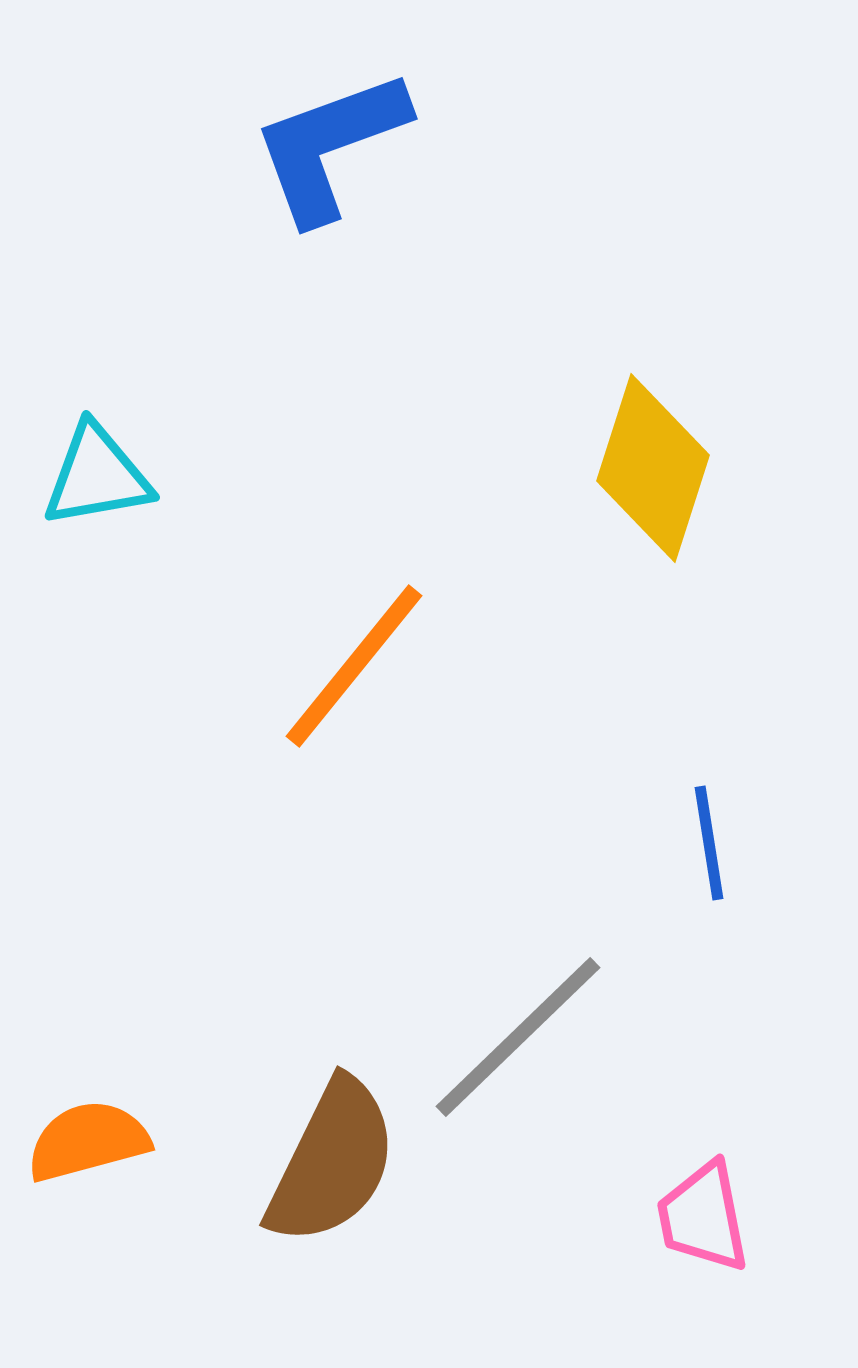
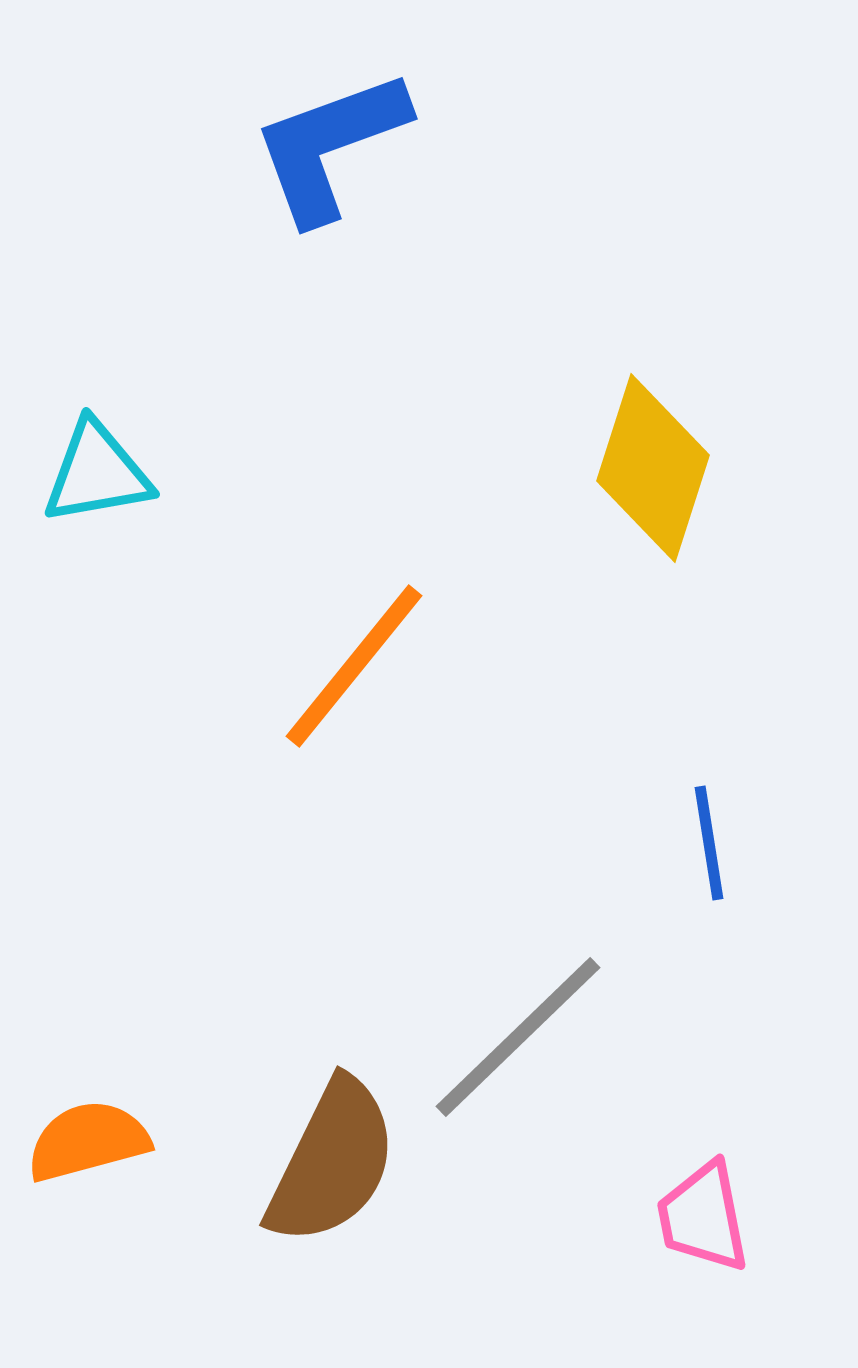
cyan triangle: moved 3 px up
